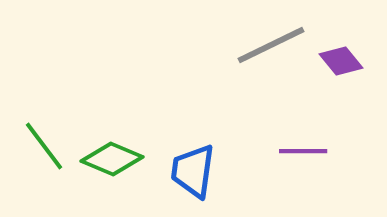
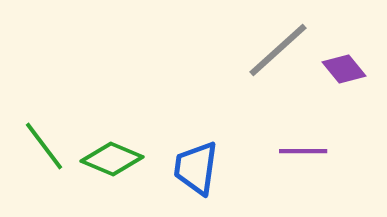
gray line: moved 7 px right, 5 px down; rotated 16 degrees counterclockwise
purple diamond: moved 3 px right, 8 px down
blue trapezoid: moved 3 px right, 3 px up
